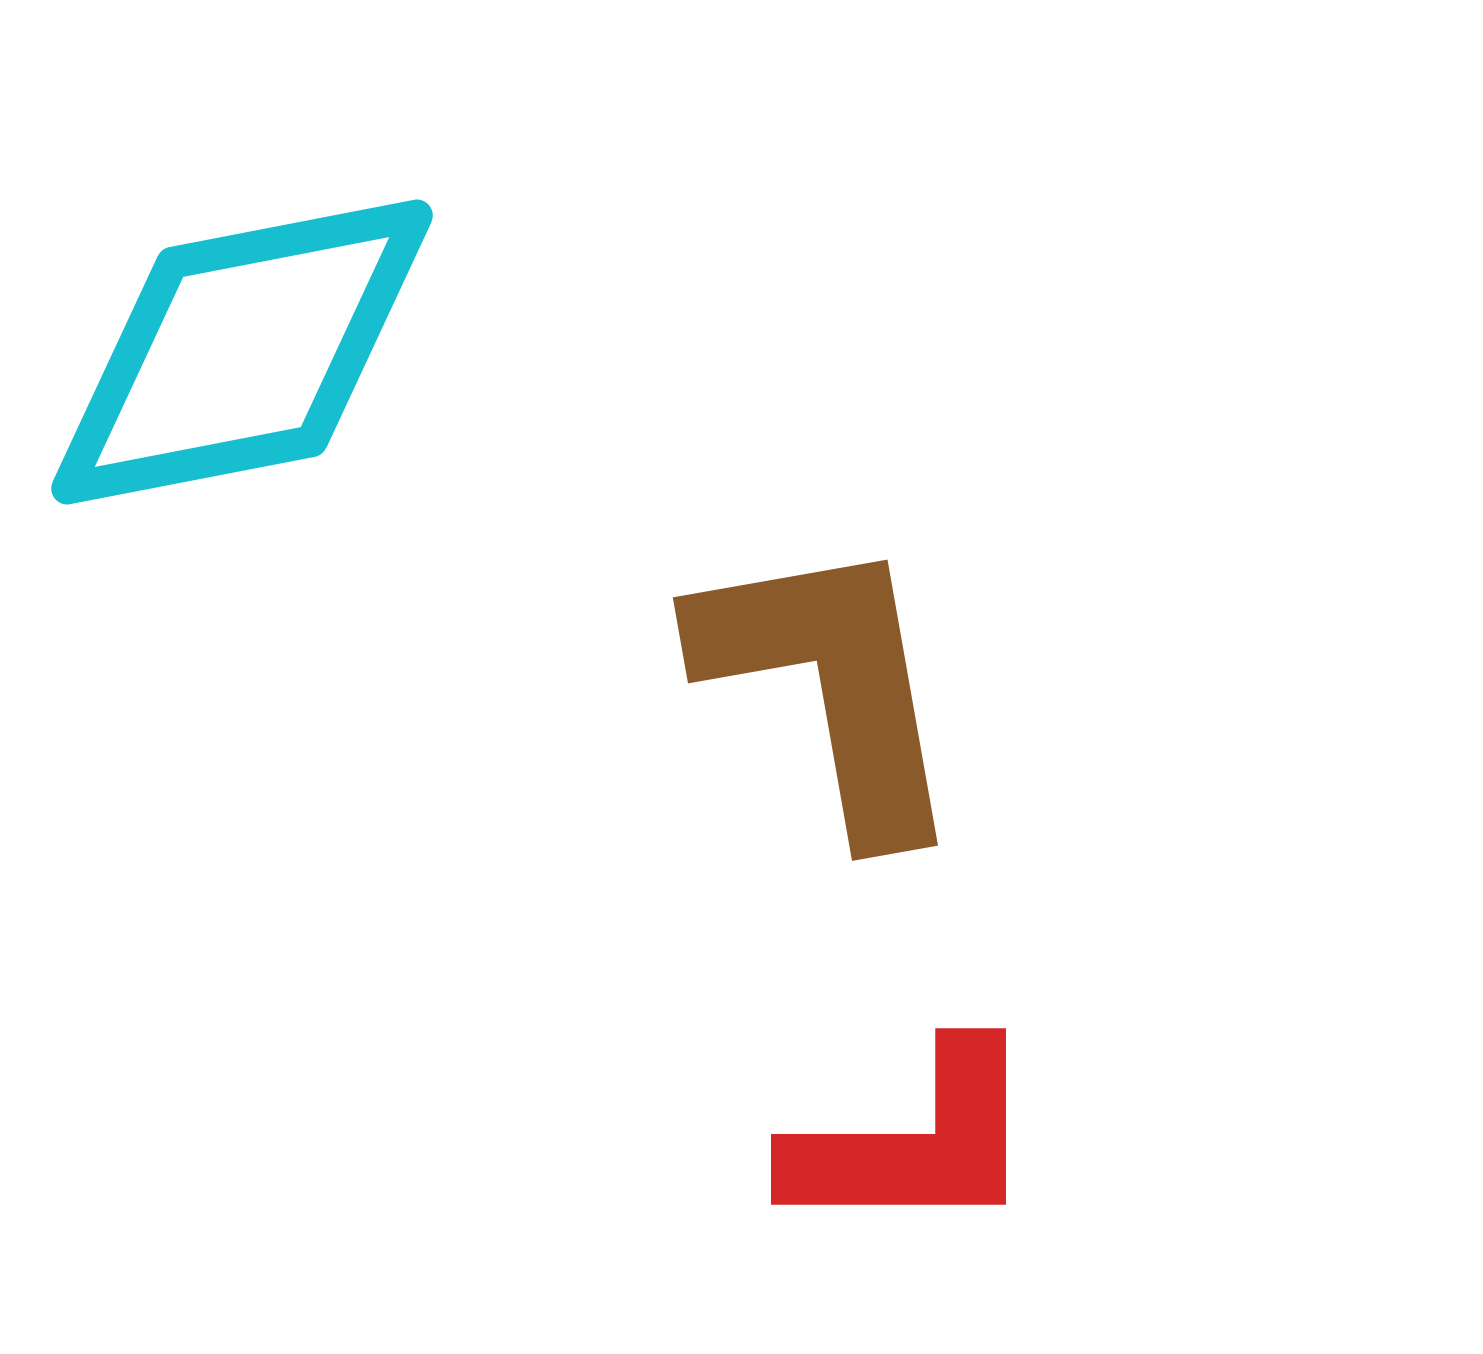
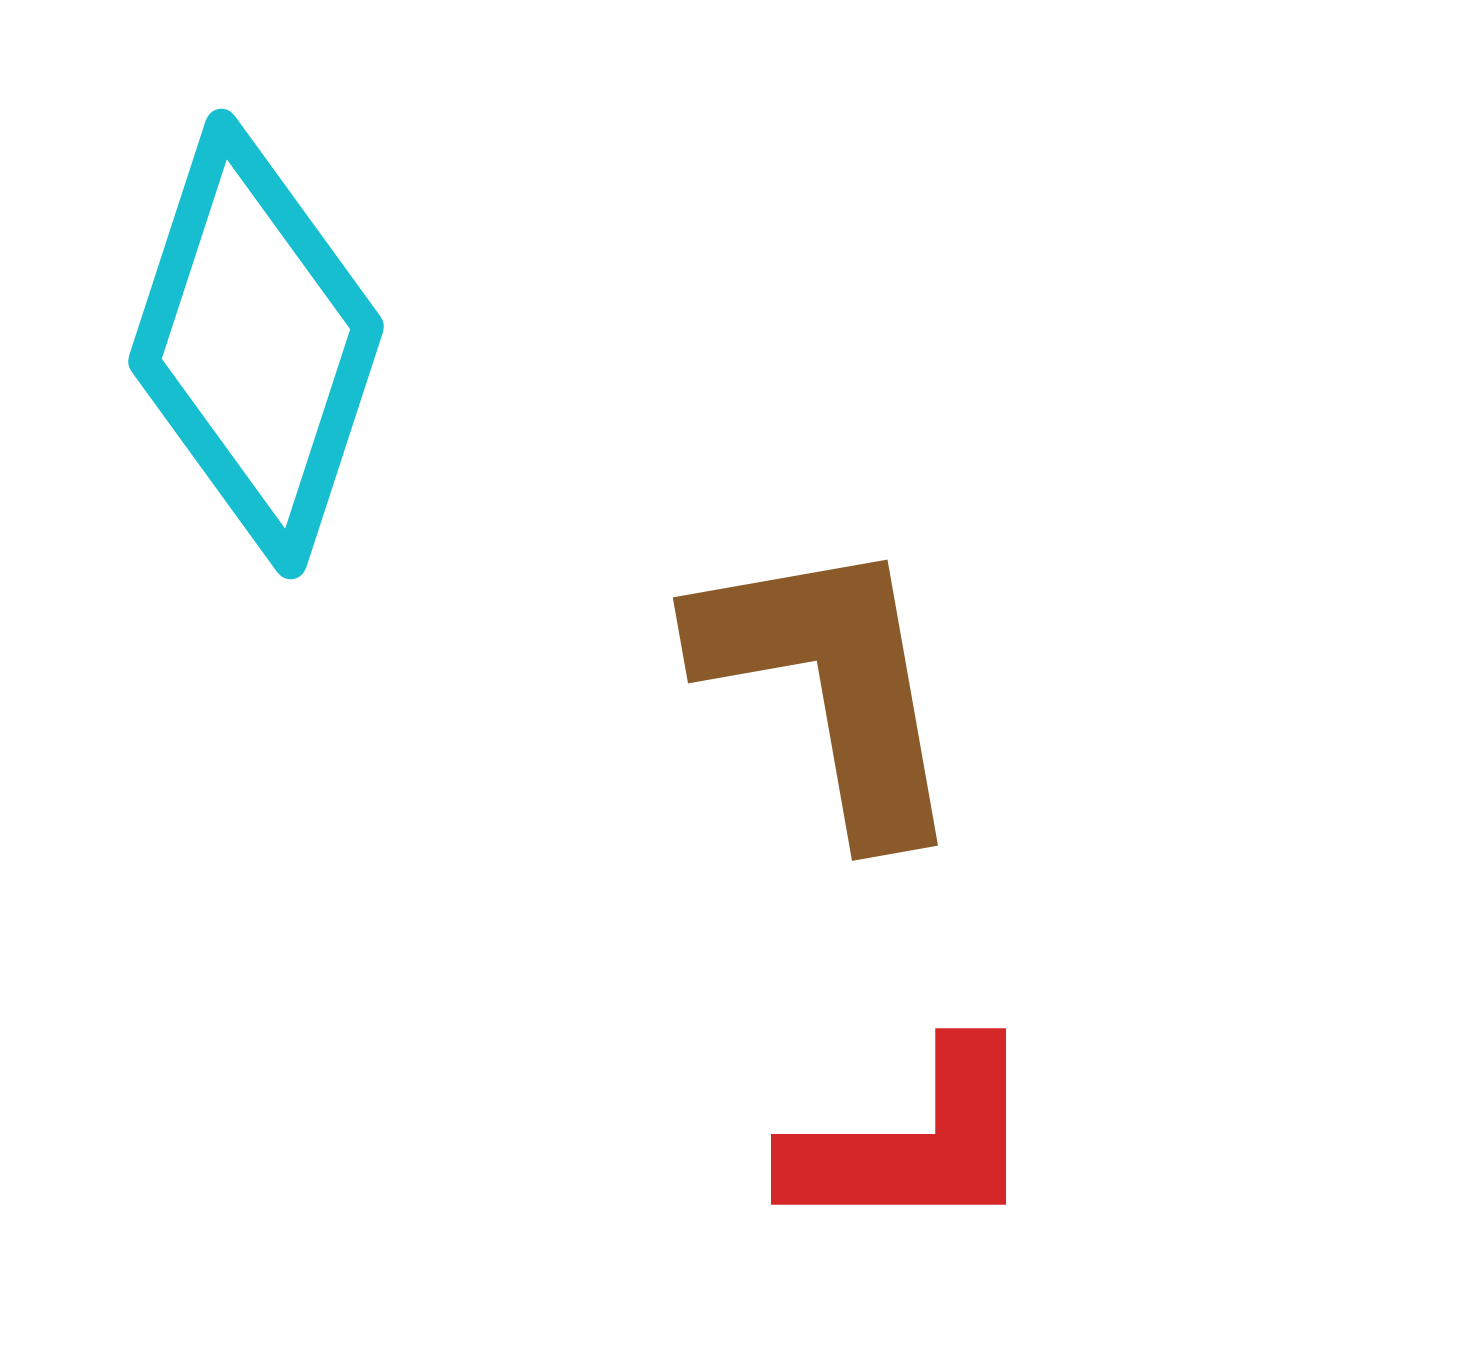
cyan diamond: moved 14 px right, 8 px up; rotated 61 degrees counterclockwise
